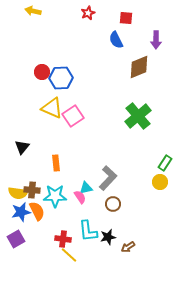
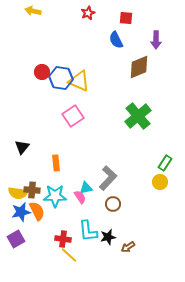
blue hexagon: rotated 10 degrees clockwise
yellow triangle: moved 27 px right, 27 px up
